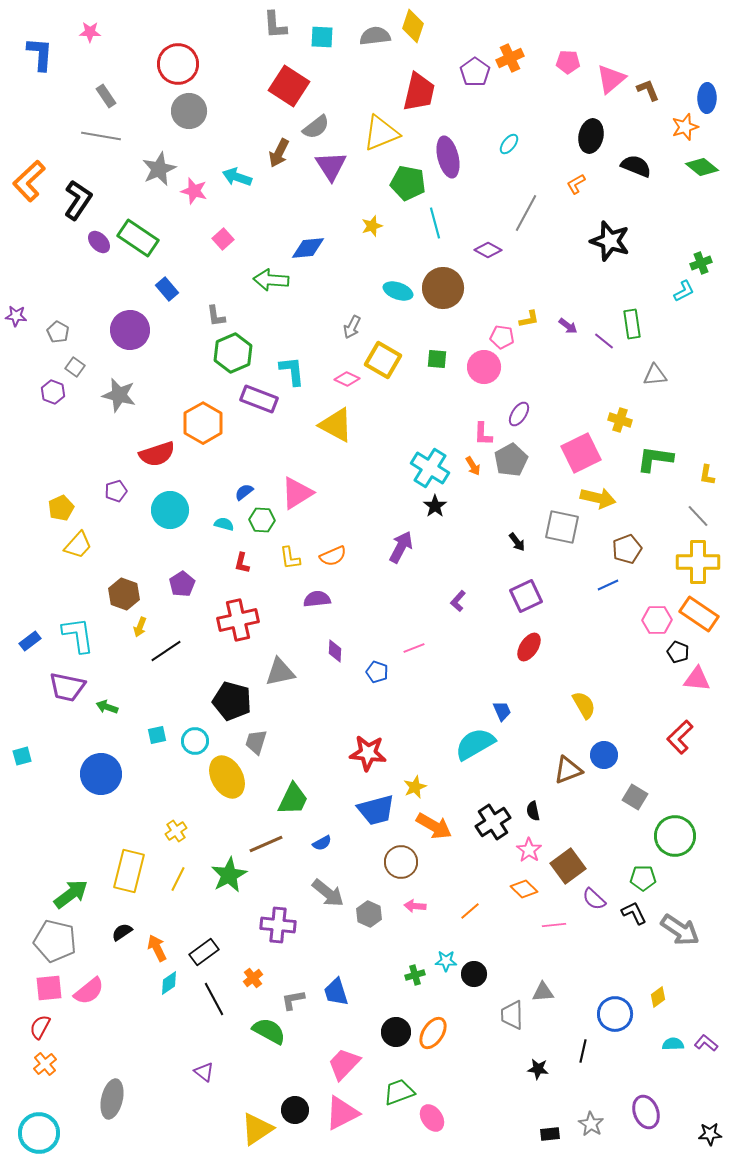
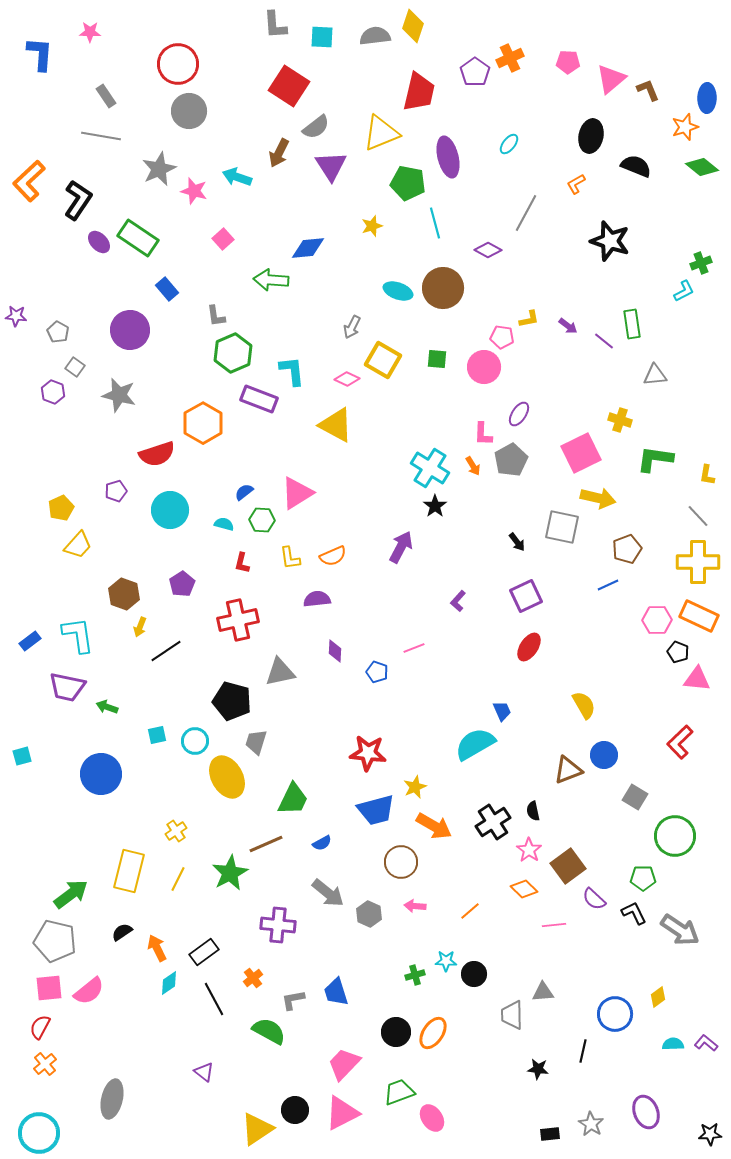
orange rectangle at (699, 614): moved 2 px down; rotated 9 degrees counterclockwise
red L-shape at (680, 737): moved 5 px down
green star at (229, 875): moved 1 px right, 2 px up
